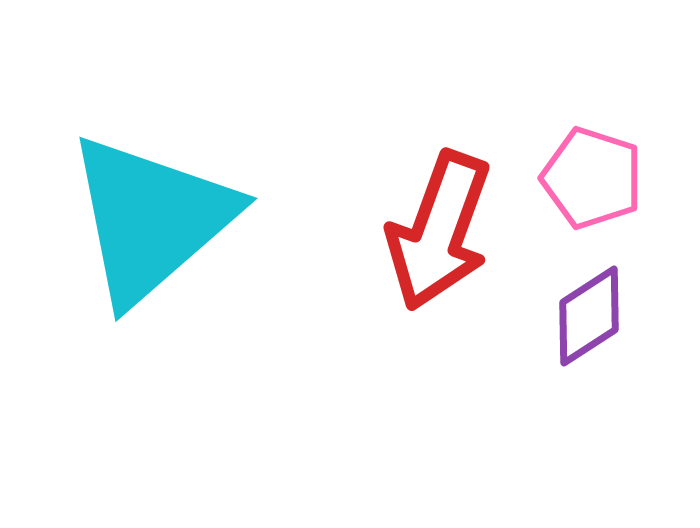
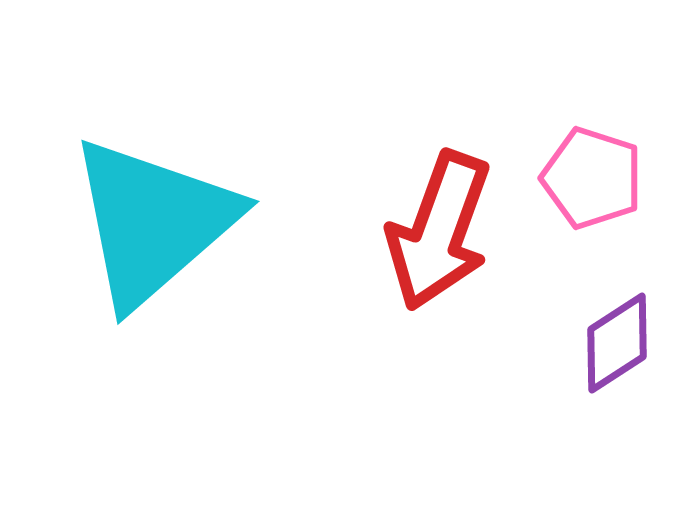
cyan triangle: moved 2 px right, 3 px down
purple diamond: moved 28 px right, 27 px down
